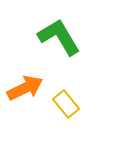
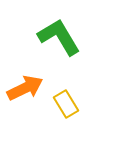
yellow rectangle: rotated 8 degrees clockwise
